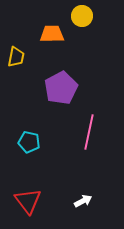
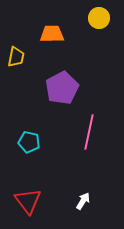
yellow circle: moved 17 px right, 2 px down
purple pentagon: moved 1 px right
white arrow: rotated 30 degrees counterclockwise
